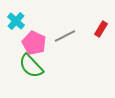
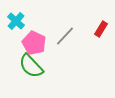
gray line: rotated 20 degrees counterclockwise
